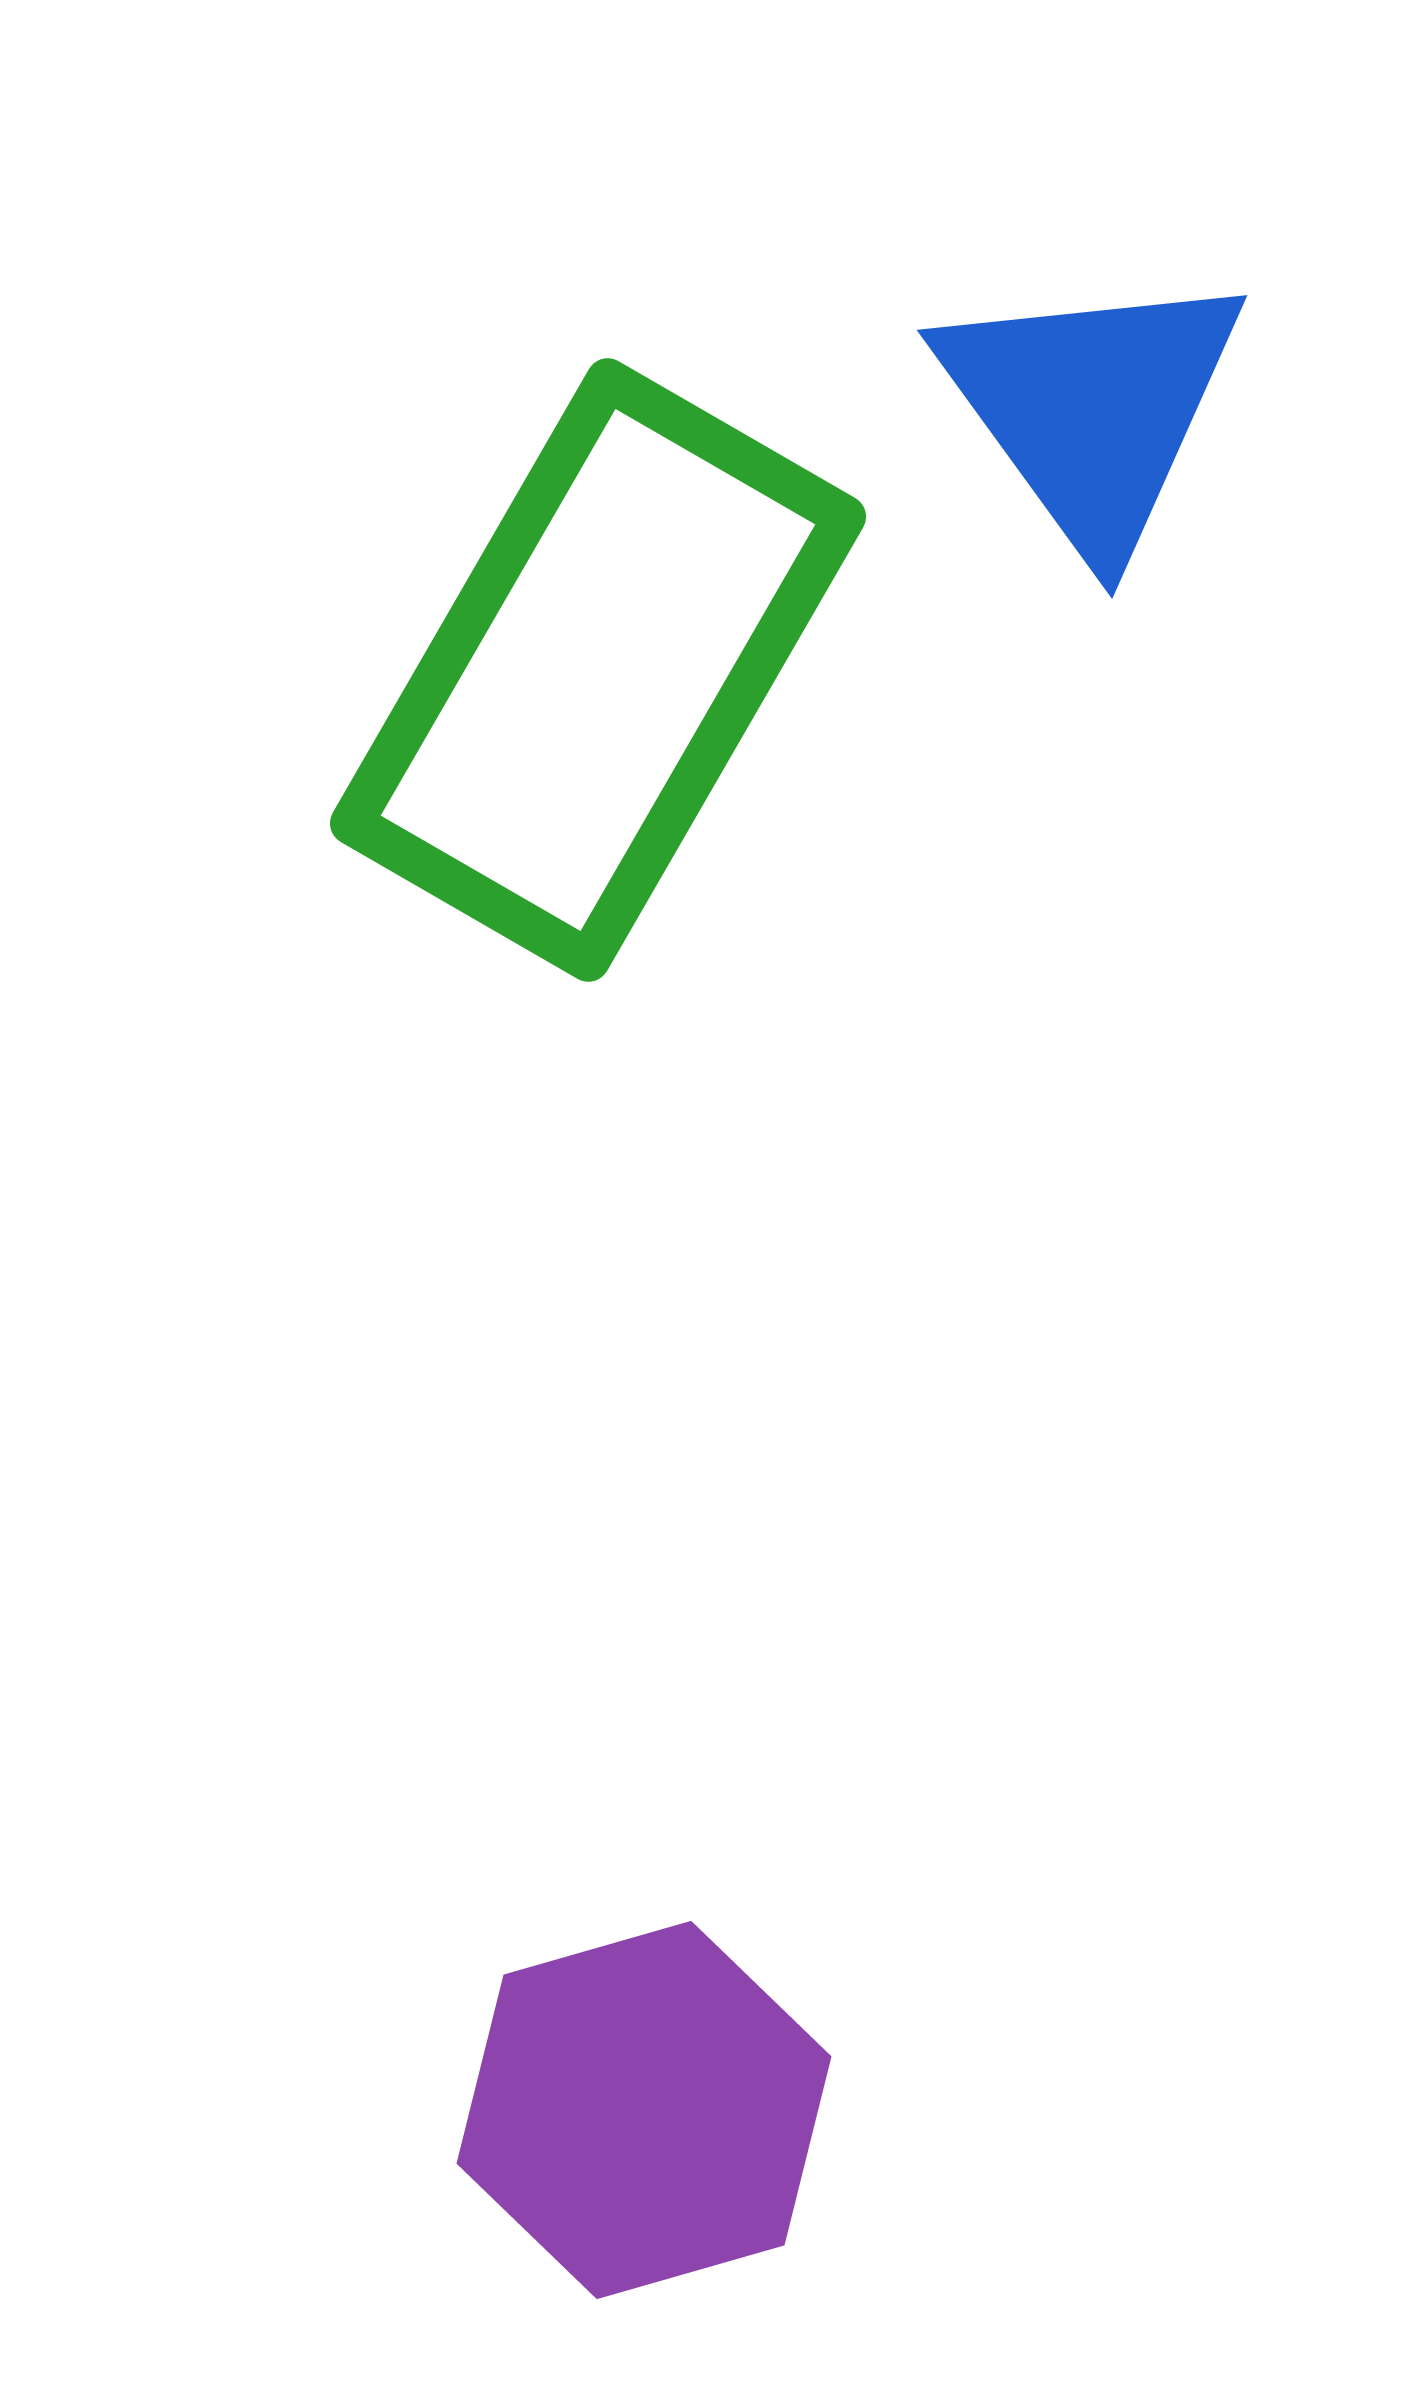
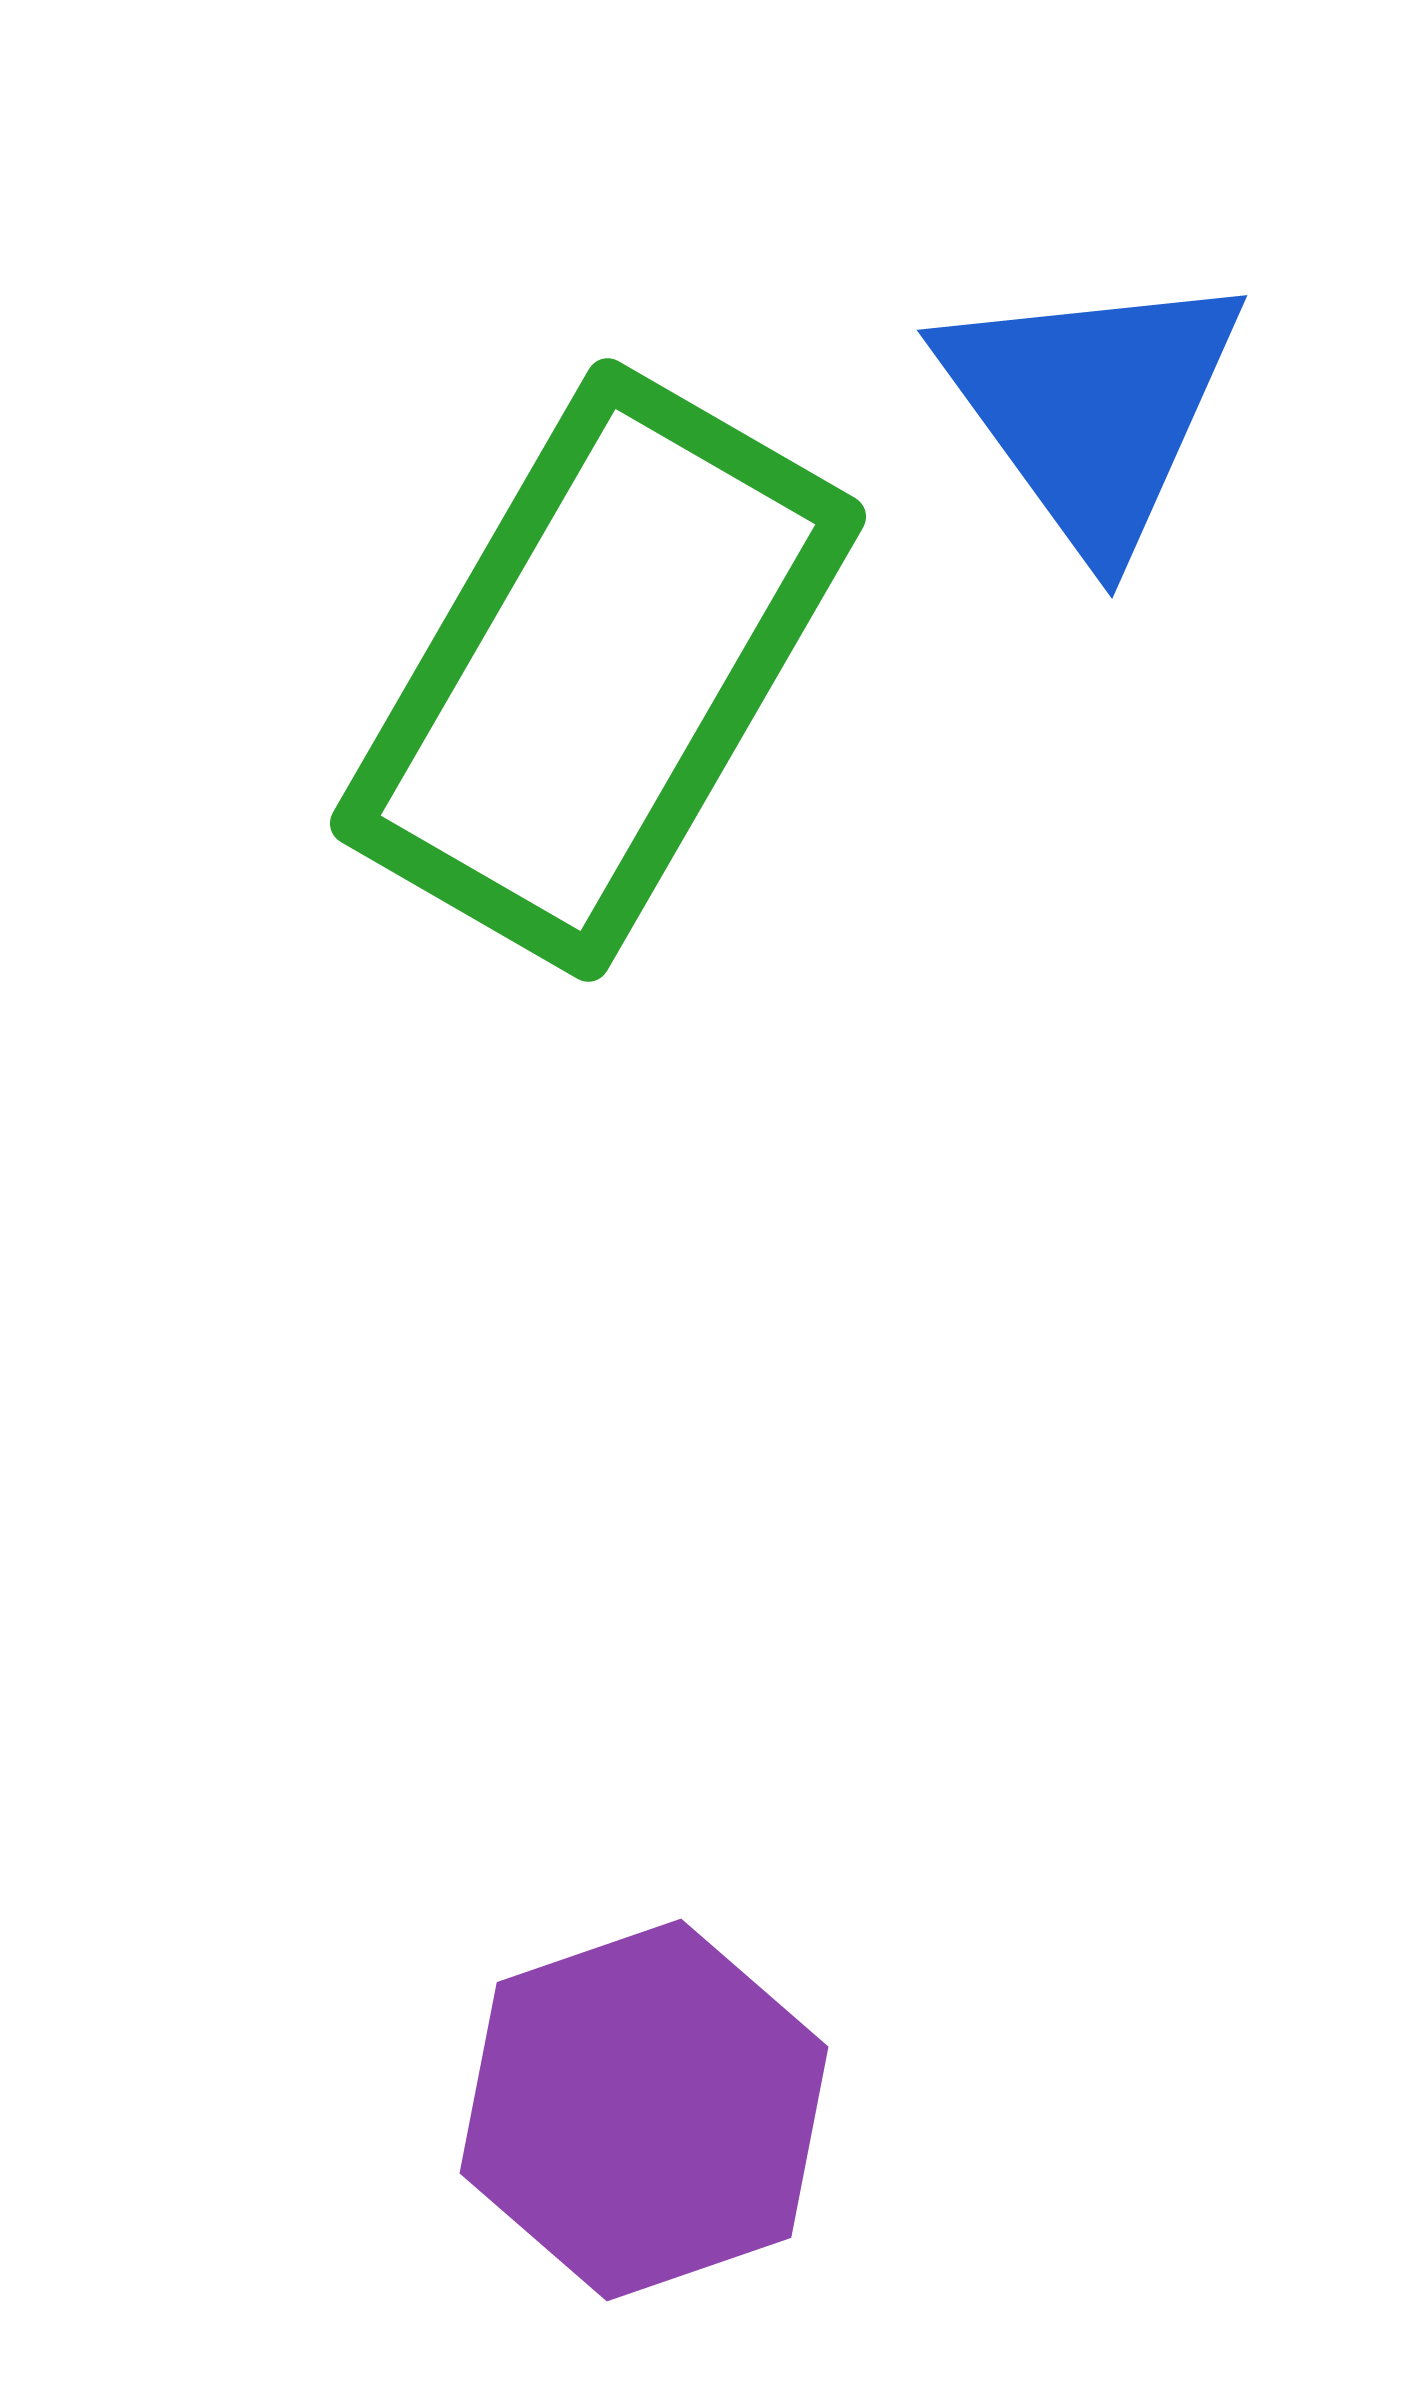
purple hexagon: rotated 3 degrees counterclockwise
